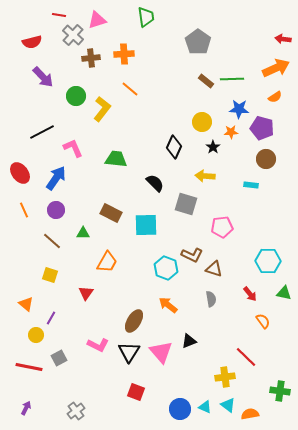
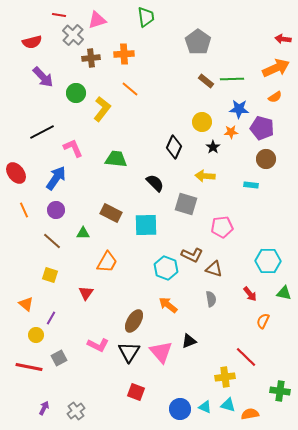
green circle at (76, 96): moved 3 px up
red ellipse at (20, 173): moved 4 px left
orange semicircle at (263, 321): rotated 119 degrees counterclockwise
cyan triangle at (228, 405): rotated 21 degrees counterclockwise
purple arrow at (26, 408): moved 18 px right
